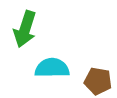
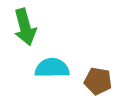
green arrow: moved 2 px up; rotated 33 degrees counterclockwise
